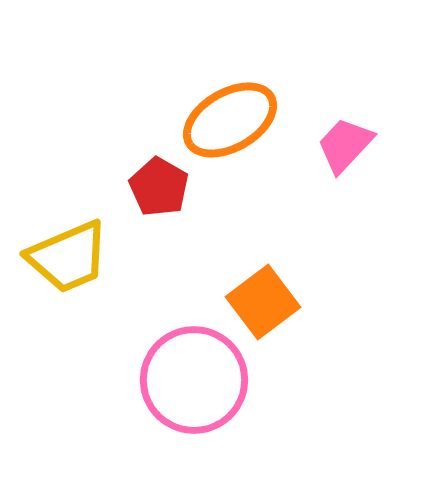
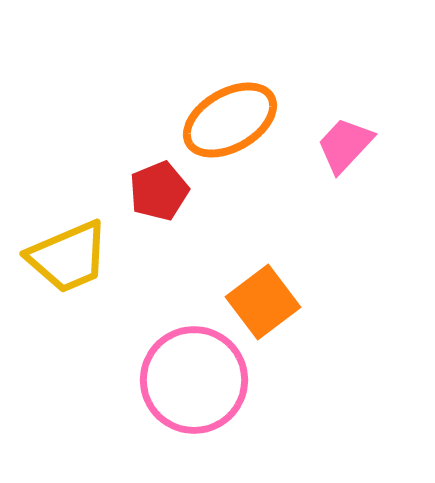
red pentagon: moved 4 px down; rotated 20 degrees clockwise
